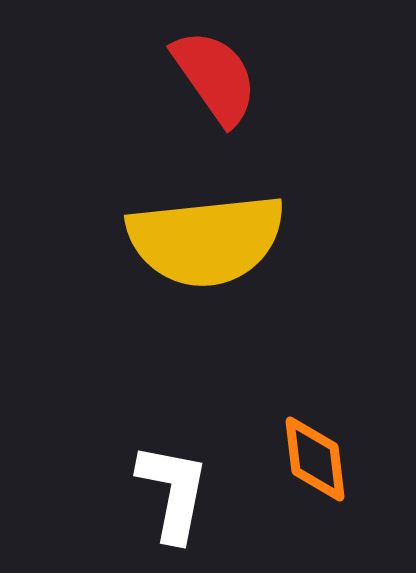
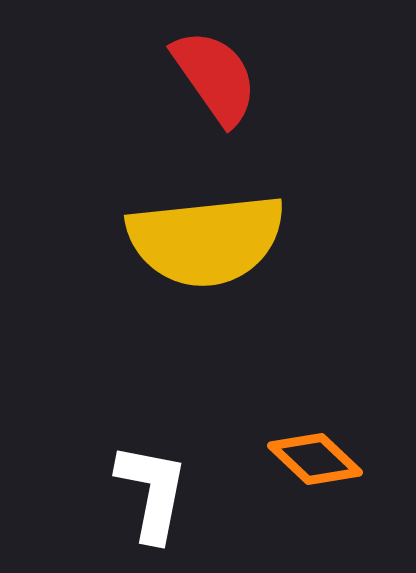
orange diamond: rotated 40 degrees counterclockwise
white L-shape: moved 21 px left
